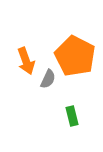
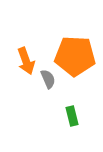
orange pentagon: rotated 24 degrees counterclockwise
gray semicircle: rotated 48 degrees counterclockwise
